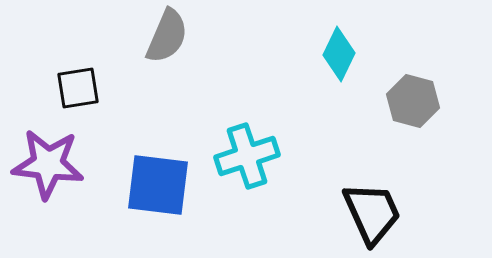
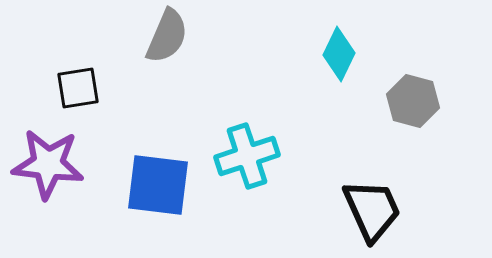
black trapezoid: moved 3 px up
